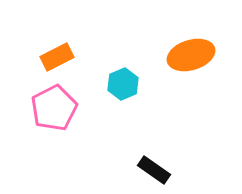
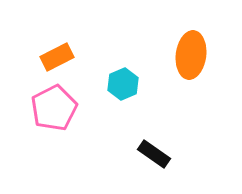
orange ellipse: rotated 66 degrees counterclockwise
black rectangle: moved 16 px up
